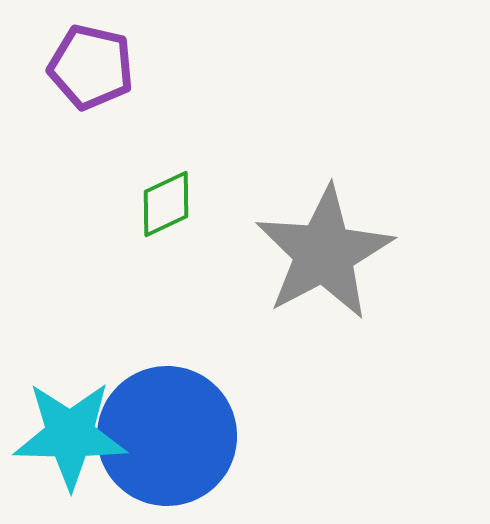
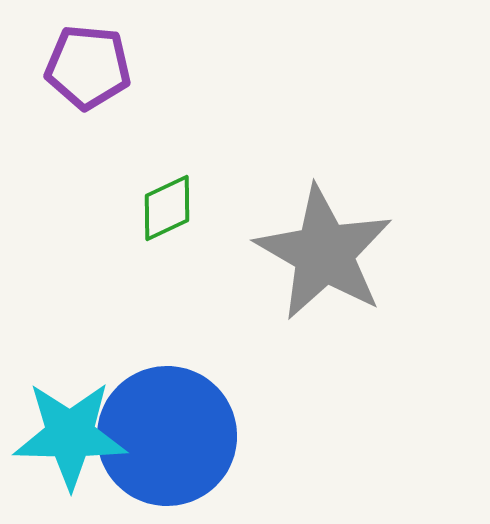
purple pentagon: moved 3 px left; rotated 8 degrees counterclockwise
green diamond: moved 1 px right, 4 px down
gray star: rotated 14 degrees counterclockwise
